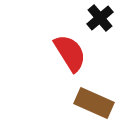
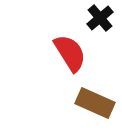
brown rectangle: moved 1 px right
